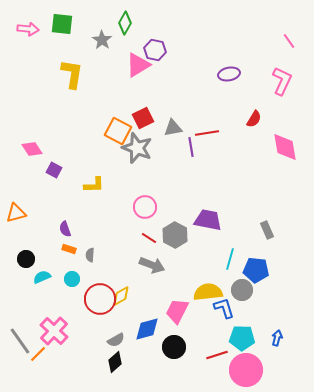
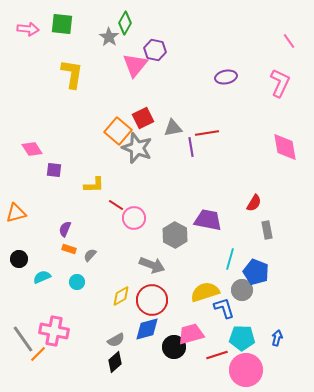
gray star at (102, 40): moved 7 px right, 3 px up
pink triangle at (138, 65): moved 3 px left; rotated 20 degrees counterclockwise
purple ellipse at (229, 74): moved 3 px left, 3 px down
pink L-shape at (282, 81): moved 2 px left, 2 px down
red semicircle at (254, 119): moved 84 px down
orange square at (118, 131): rotated 12 degrees clockwise
purple square at (54, 170): rotated 21 degrees counterclockwise
pink circle at (145, 207): moved 11 px left, 11 px down
purple semicircle at (65, 229): rotated 42 degrees clockwise
gray rectangle at (267, 230): rotated 12 degrees clockwise
red line at (149, 238): moved 33 px left, 33 px up
gray semicircle at (90, 255): rotated 40 degrees clockwise
black circle at (26, 259): moved 7 px left
blue pentagon at (256, 270): moved 2 px down; rotated 15 degrees clockwise
cyan circle at (72, 279): moved 5 px right, 3 px down
yellow semicircle at (208, 292): moved 3 px left; rotated 12 degrees counterclockwise
red circle at (100, 299): moved 52 px right, 1 px down
pink trapezoid at (177, 311): moved 14 px right, 23 px down; rotated 48 degrees clockwise
pink cross at (54, 331): rotated 32 degrees counterclockwise
gray line at (20, 341): moved 3 px right, 2 px up
